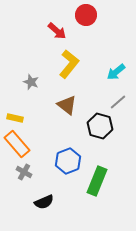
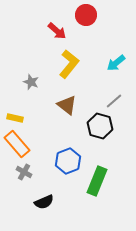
cyan arrow: moved 9 px up
gray line: moved 4 px left, 1 px up
